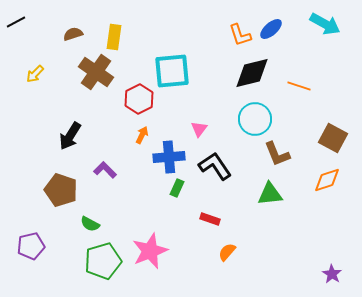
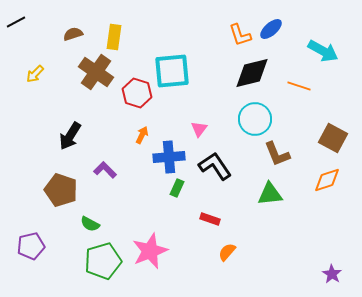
cyan arrow: moved 2 px left, 27 px down
red hexagon: moved 2 px left, 6 px up; rotated 16 degrees counterclockwise
